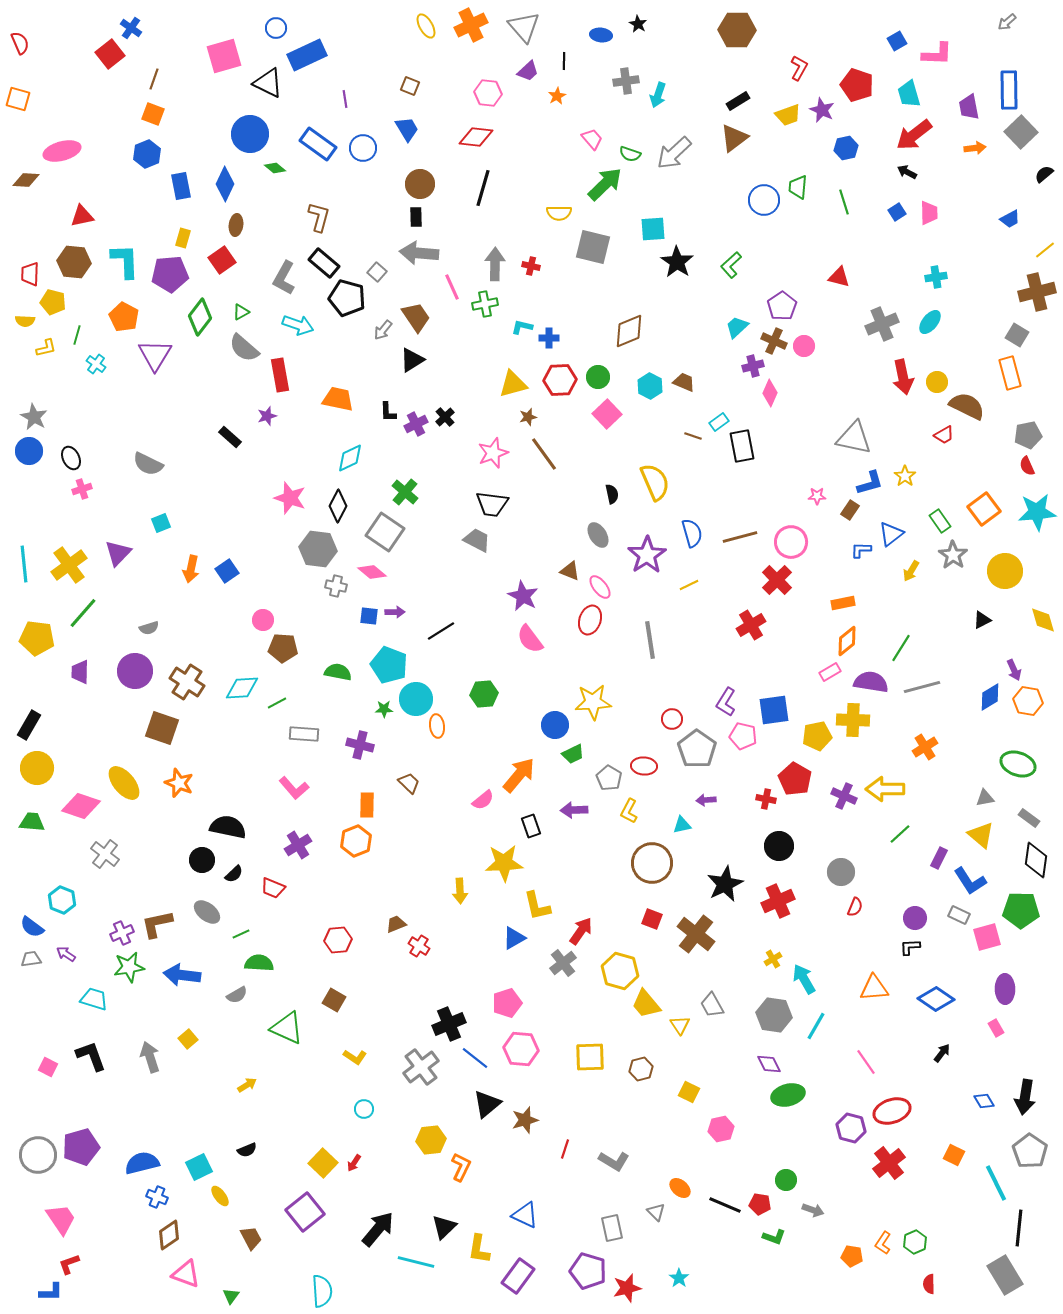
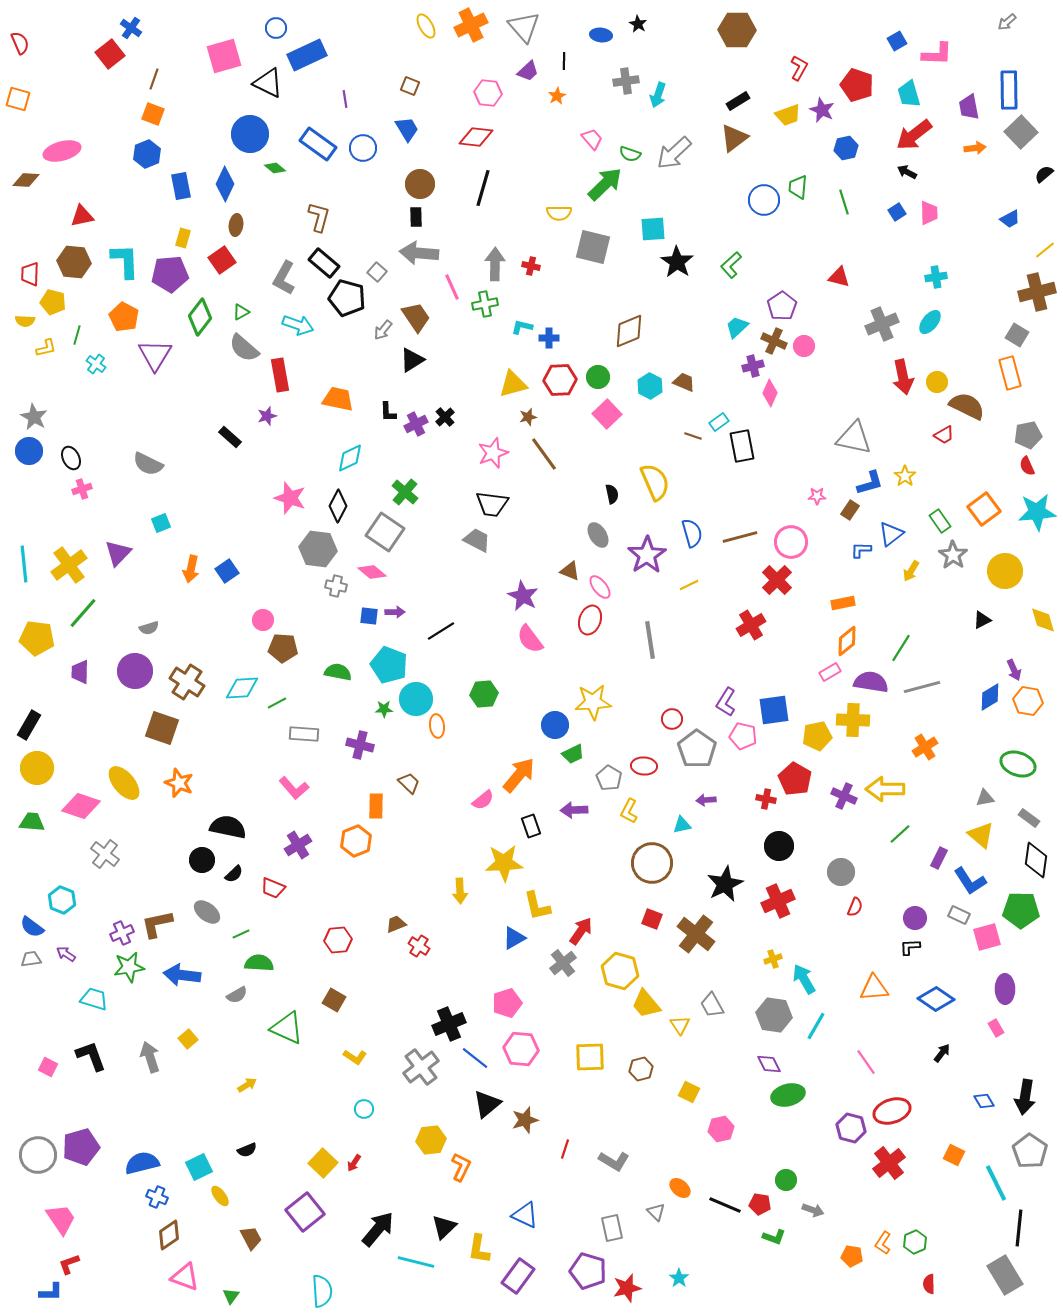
orange rectangle at (367, 805): moved 9 px right, 1 px down
yellow cross at (773, 959): rotated 12 degrees clockwise
pink triangle at (186, 1274): moved 1 px left, 3 px down
